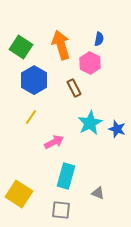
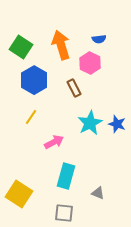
blue semicircle: rotated 72 degrees clockwise
blue star: moved 5 px up
gray square: moved 3 px right, 3 px down
